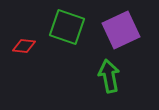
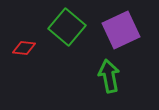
green square: rotated 21 degrees clockwise
red diamond: moved 2 px down
